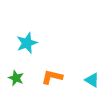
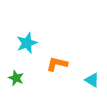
orange L-shape: moved 5 px right, 13 px up
